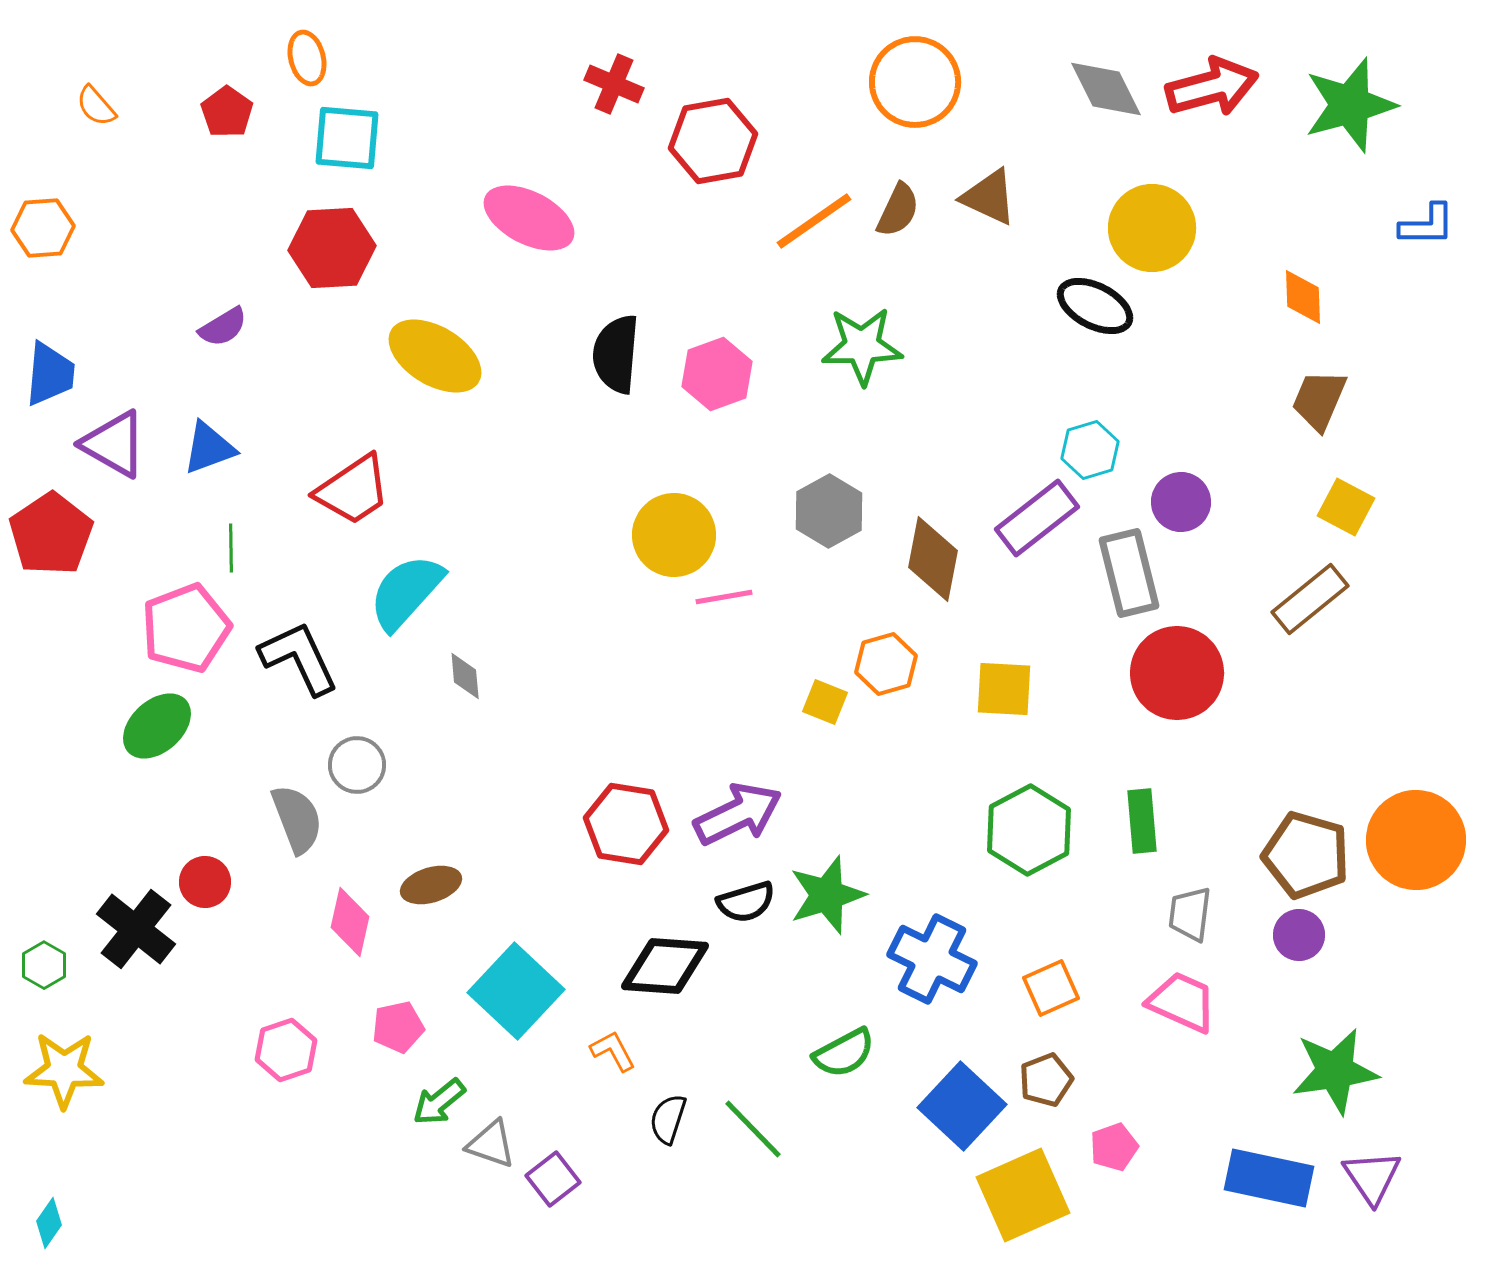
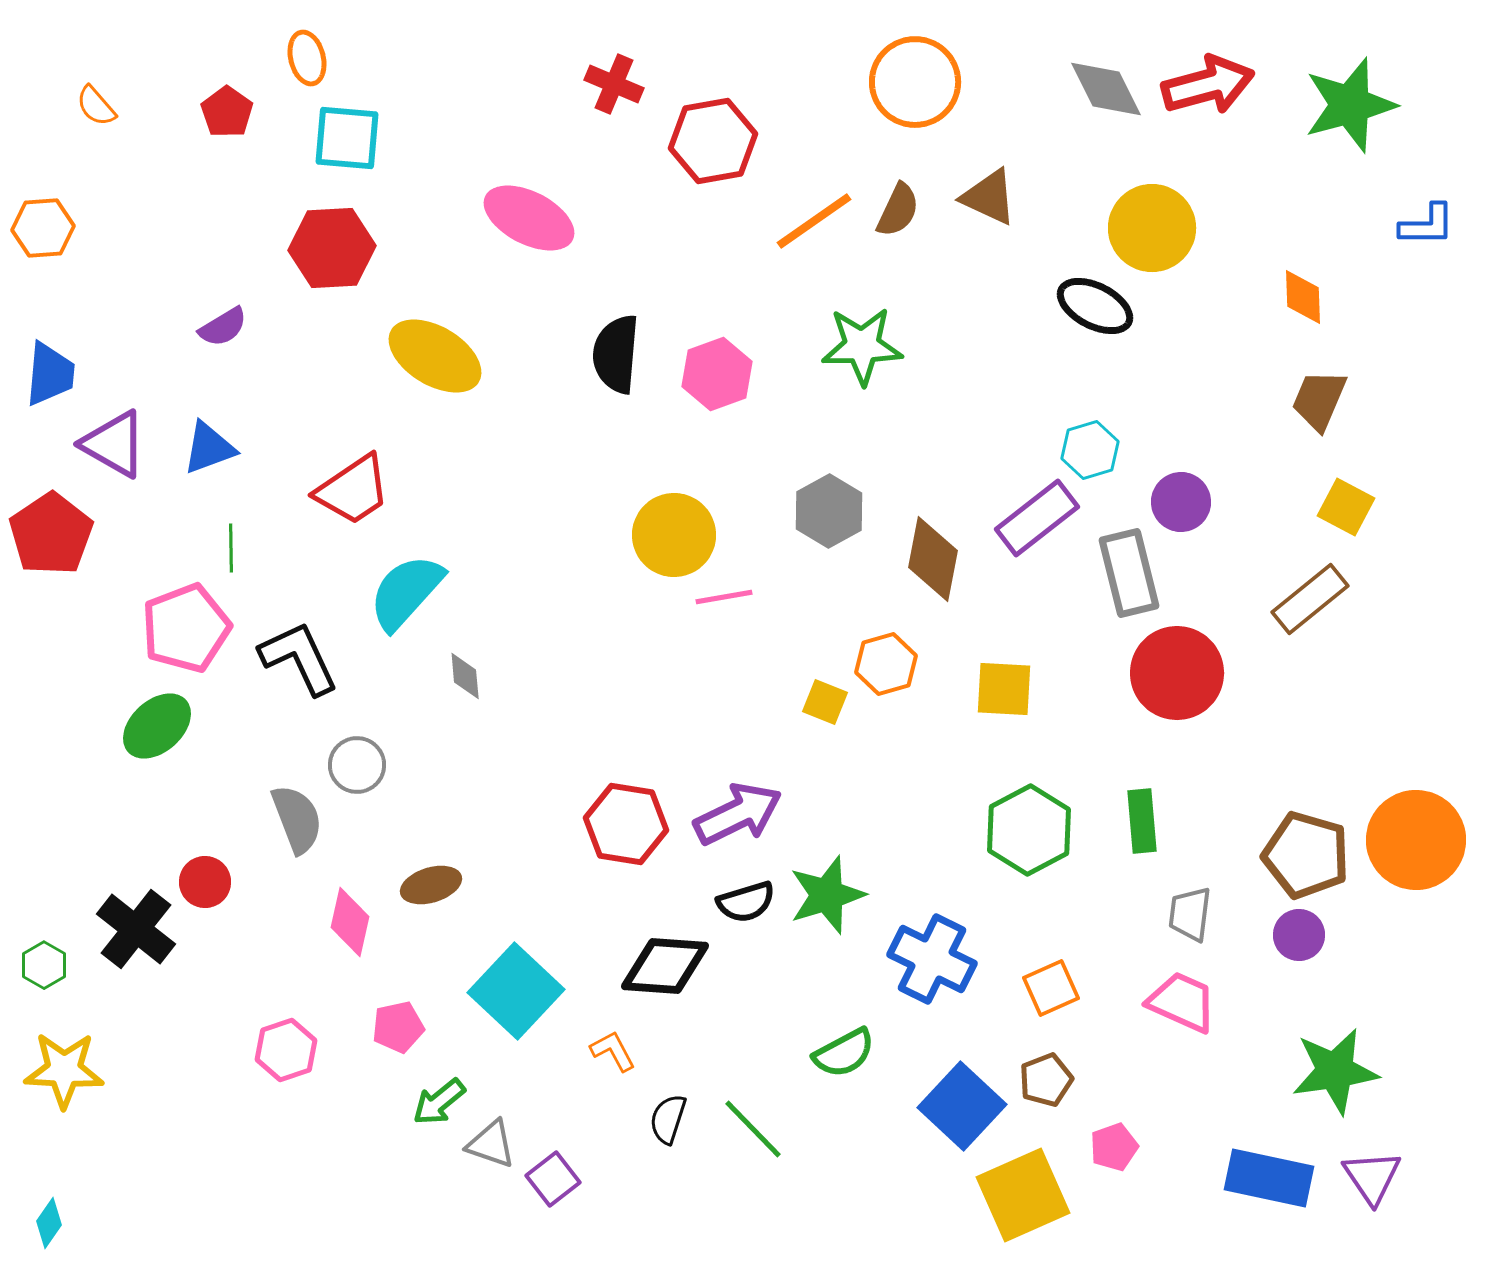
red arrow at (1212, 87): moved 4 px left, 2 px up
